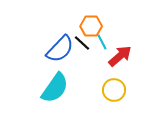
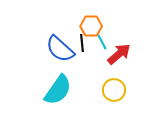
black line: rotated 42 degrees clockwise
blue semicircle: rotated 88 degrees clockwise
red arrow: moved 1 px left, 2 px up
cyan semicircle: moved 3 px right, 2 px down
